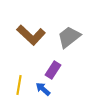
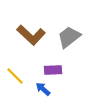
purple rectangle: rotated 54 degrees clockwise
yellow line: moved 4 px left, 9 px up; rotated 54 degrees counterclockwise
